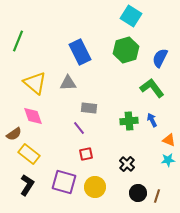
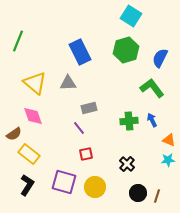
gray rectangle: rotated 21 degrees counterclockwise
